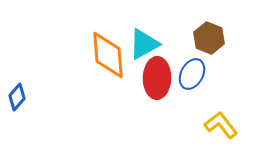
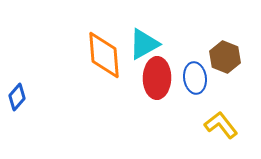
brown hexagon: moved 16 px right, 19 px down
orange diamond: moved 4 px left
blue ellipse: moved 3 px right, 4 px down; rotated 36 degrees counterclockwise
